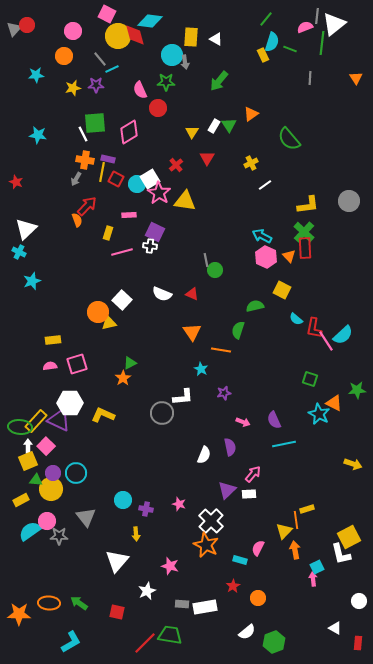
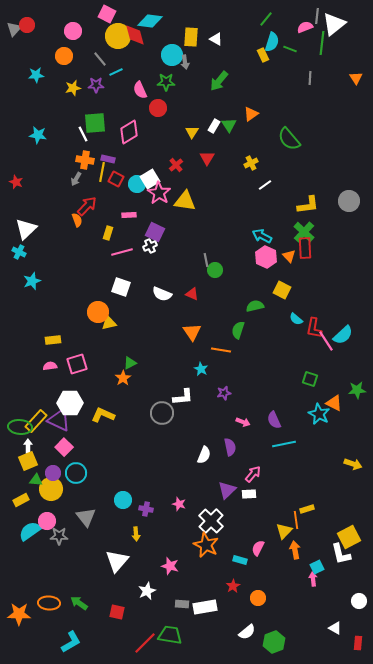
cyan line at (112, 69): moved 4 px right, 3 px down
white cross at (150, 246): rotated 32 degrees counterclockwise
white square at (122, 300): moved 1 px left, 13 px up; rotated 24 degrees counterclockwise
pink square at (46, 446): moved 18 px right, 1 px down
